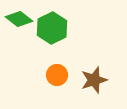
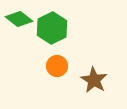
orange circle: moved 9 px up
brown star: rotated 24 degrees counterclockwise
